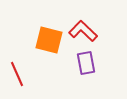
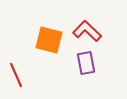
red L-shape: moved 4 px right
red line: moved 1 px left, 1 px down
